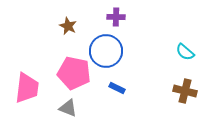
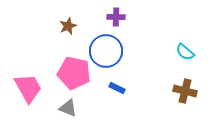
brown star: rotated 24 degrees clockwise
pink trapezoid: moved 1 px right; rotated 36 degrees counterclockwise
